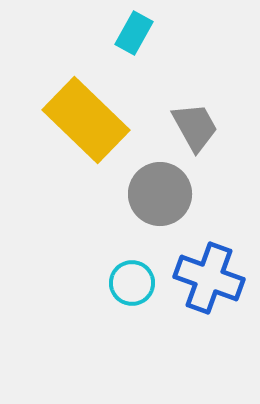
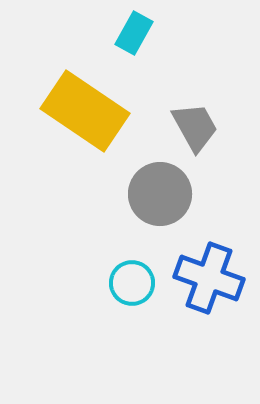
yellow rectangle: moved 1 px left, 9 px up; rotated 10 degrees counterclockwise
